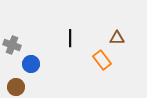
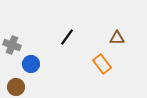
black line: moved 3 px left, 1 px up; rotated 36 degrees clockwise
orange rectangle: moved 4 px down
